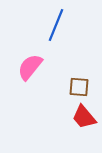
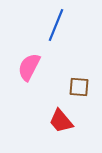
pink semicircle: moved 1 px left; rotated 12 degrees counterclockwise
red trapezoid: moved 23 px left, 4 px down
